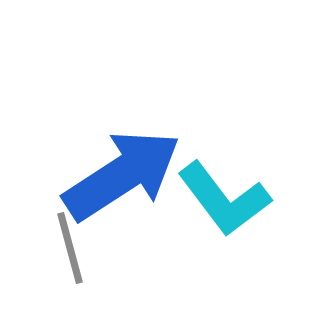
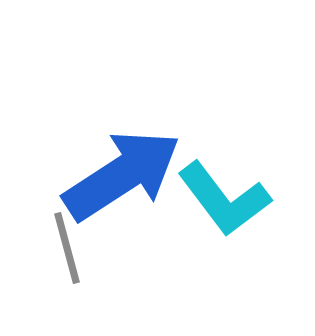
gray line: moved 3 px left
